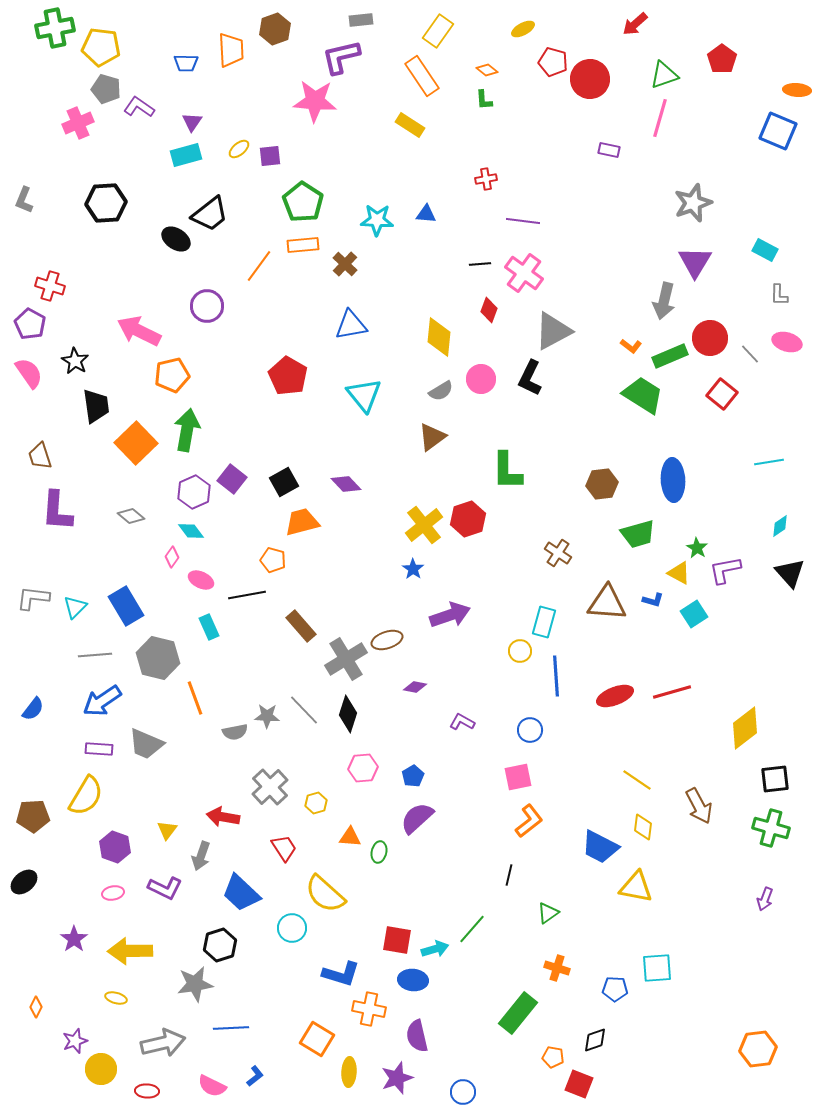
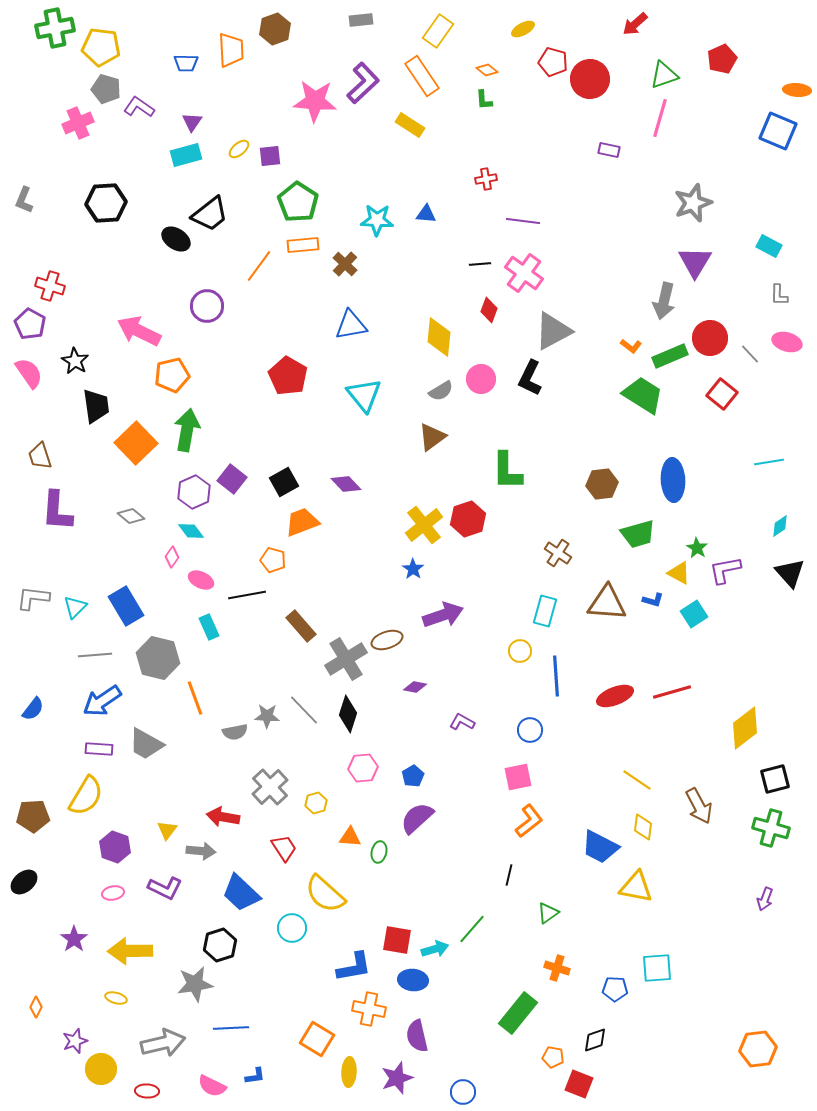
purple L-shape at (341, 57): moved 22 px right, 26 px down; rotated 150 degrees clockwise
red pentagon at (722, 59): rotated 12 degrees clockwise
green pentagon at (303, 202): moved 5 px left
cyan rectangle at (765, 250): moved 4 px right, 4 px up
orange trapezoid at (302, 522): rotated 6 degrees counterclockwise
purple arrow at (450, 615): moved 7 px left
cyan rectangle at (544, 622): moved 1 px right, 11 px up
gray trapezoid at (146, 744): rotated 6 degrees clockwise
black square at (775, 779): rotated 8 degrees counterclockwise
gray arrow at (201, 856): moved 5 px up; rotated 104 degrees counterclockwise
blue L-shape at (341, 974): moved 13 px right, 7 px up; rotated 27 degrees counterclockwise
blue L-shape at (255, 1076): rotated 30 degrees clockwise
